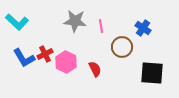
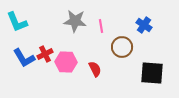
cyan L-shape: rotated 25 degrees clockwise
blue cross: moved 1 px right, 3 px up
pink hexagon: rotated 25 degrees counterclockwise
